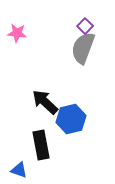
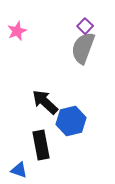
pink star: moved 2 px up; rotated 30 degrees counterclockwise
blue hexagon: moved 2 px down
